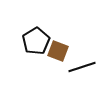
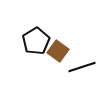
brown square: rotated 15 degrees clockwise
